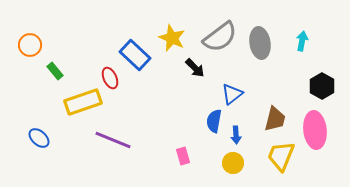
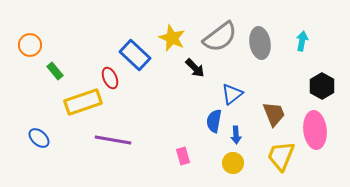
brown trapezoid: moved 1 px left, 5 px up; rotated 36 degrees counterclockwise
purple line: rotated 12 degrees counterclockwise
